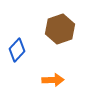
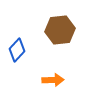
brown hexagon: moved 1 px down; rotated 12 degrees clockwise
